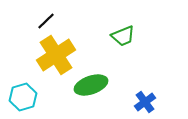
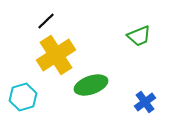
green trapezoid: moved 16 px right
